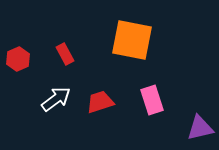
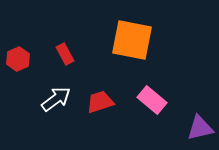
pink rectangle: rotated 32 degrees counterclockwise
